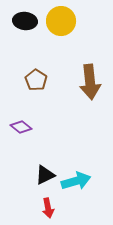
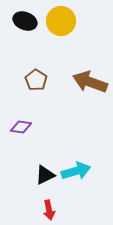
black ellipse: rotated 15 degrees clockwise
brown arrow: rotated 116 degrees clockwise
purple diamond: rotated 30 degrees counterclockwise
cyan arrow: moved 10 px up
red arrow: moved 1 px right, 2 px down
